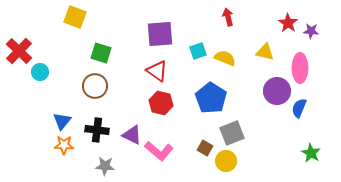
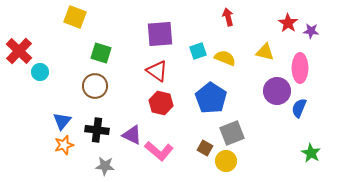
orange star: rotated 18 degrees counterclockwise
